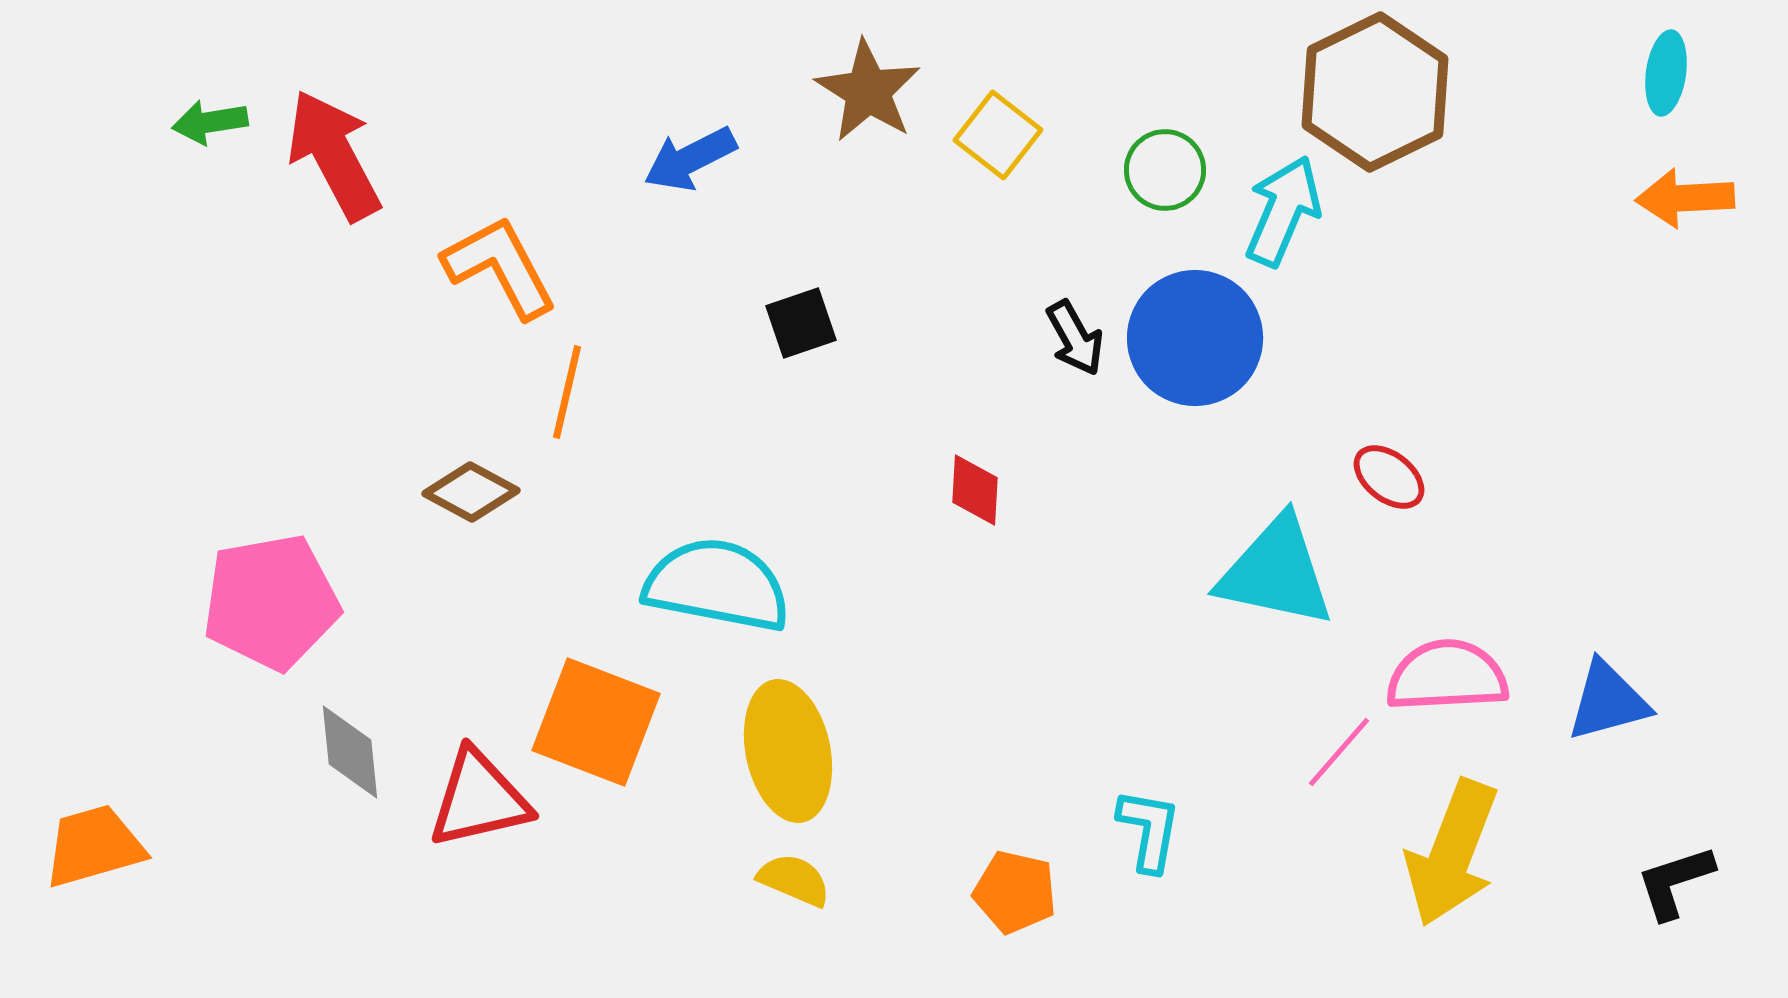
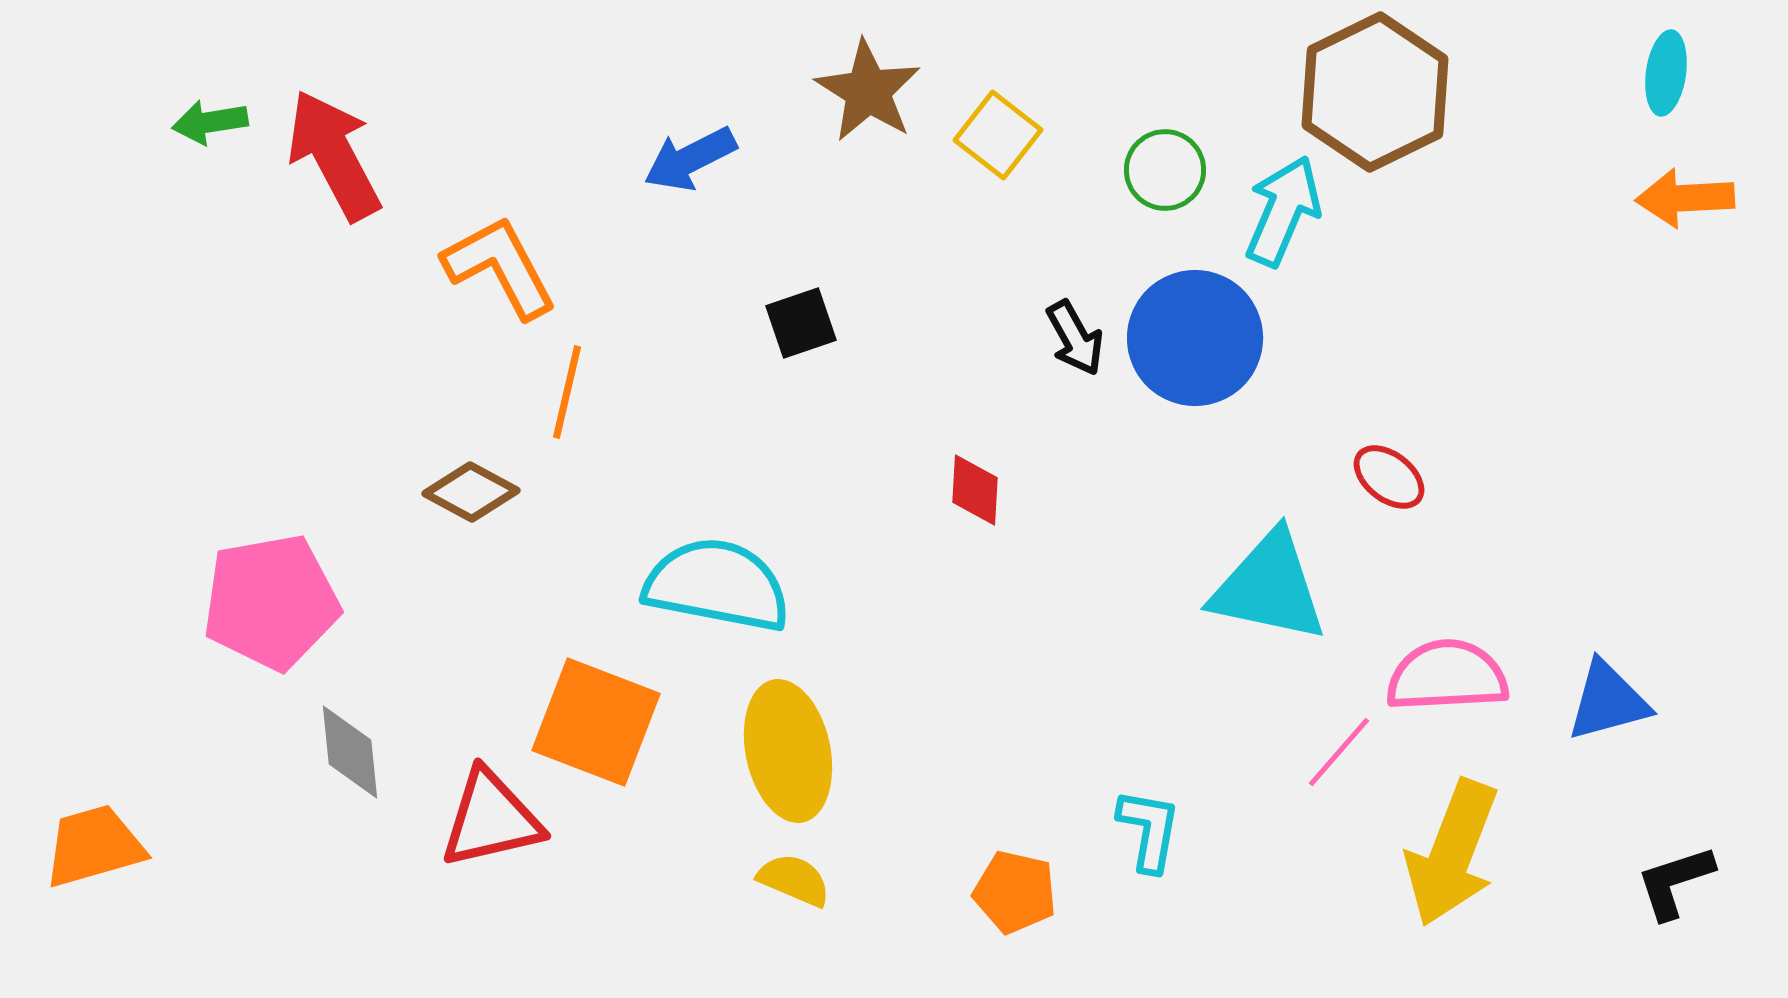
cyan triangle: moved 7 px left, 15 px down
red triangle: moved 12 px right, 20 px down
